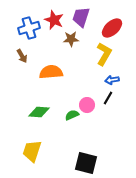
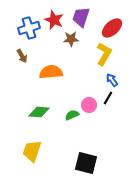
blue arrow: rotated 64 degrees clockwise
pink circle: moved 2 px right
